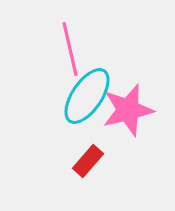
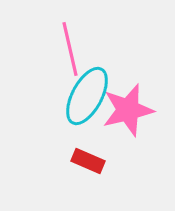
cyan ellipse: rotated 6 degrees counterclockwise
red rectangle: rotated 72 degrees clockwise
